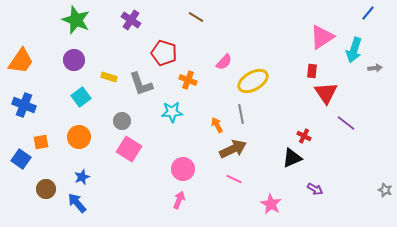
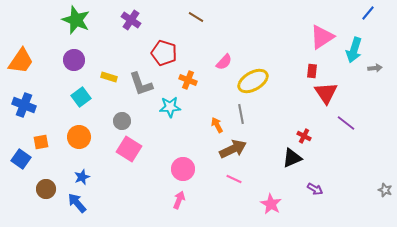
cyan star: moved 2 px left, 5 px up
